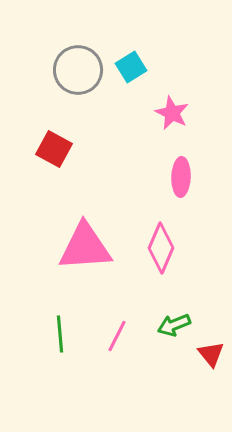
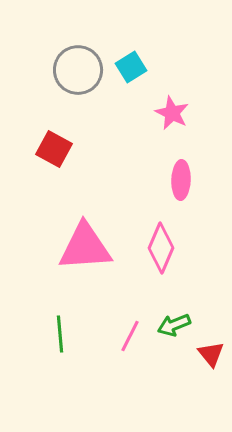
pink ellipse: moved 3 px down
pink line: moved 13 px right
